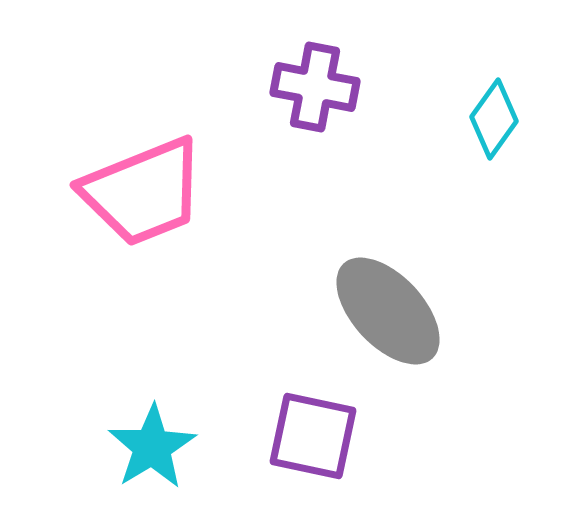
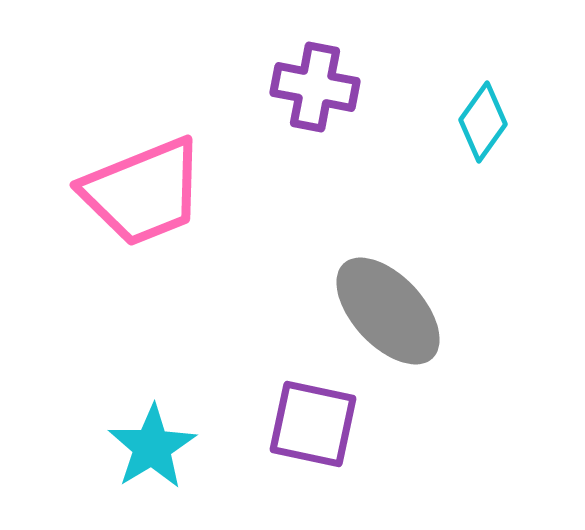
cyan diamond: moved 11 px left, 3 px down
purple square: moved 12 px up
